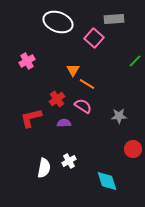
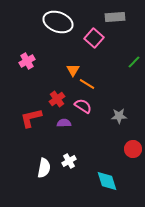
gray rectangle: moved 1 px right, 2 px up
green line: moved 1 px left, 1 px down
